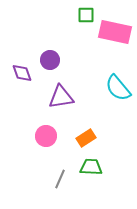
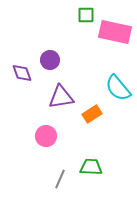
orange rectangle: moved 6 px right, 24 px up
